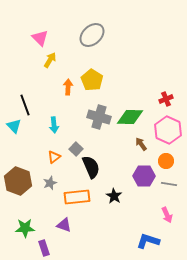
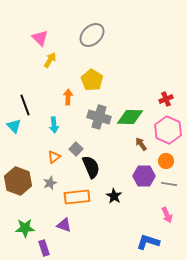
orange arrow: moved 10 px down
blue L-shape: moved 1 px down
